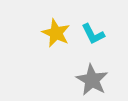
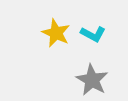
cyan L-shape: rotated 35 degrees counterclockwise
